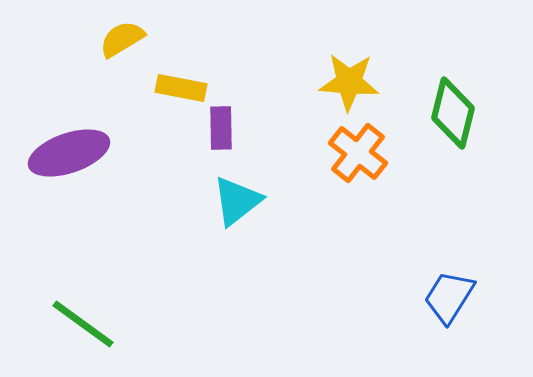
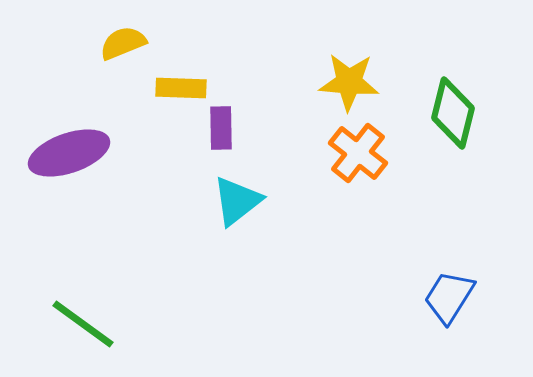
yellow semicircle: moved 1 px right, 4 px down; rotated 9 degrees clockwise
yellow rectangle: rotated 9 degrees counterclockwise
